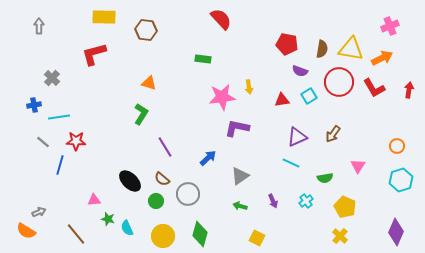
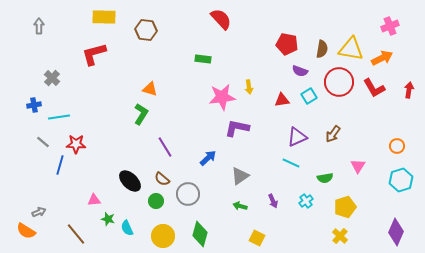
orange triangle at (149, 83): moved 1 px right, 6 px down
red star at (76, 141): moved 3 px down
yellow pentagon at (345, 207): rotated 30 degrees clockwise
